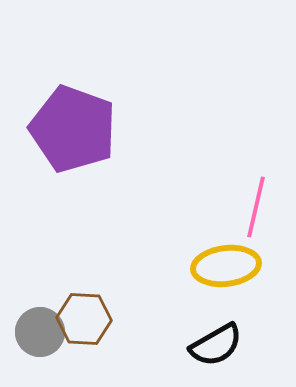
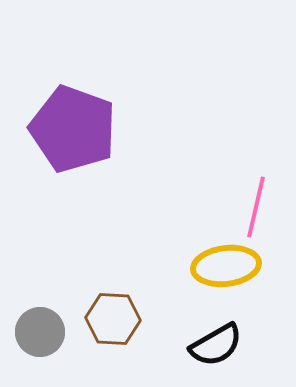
brown hexagon: moved 29 px right
